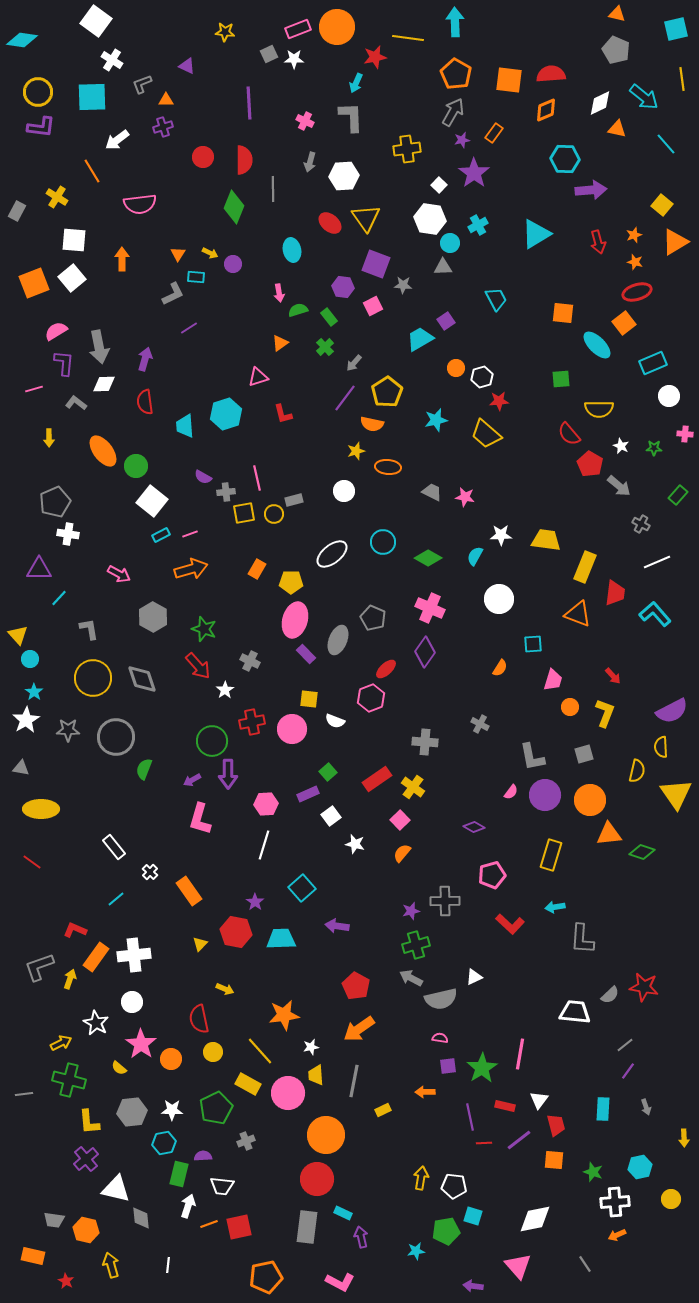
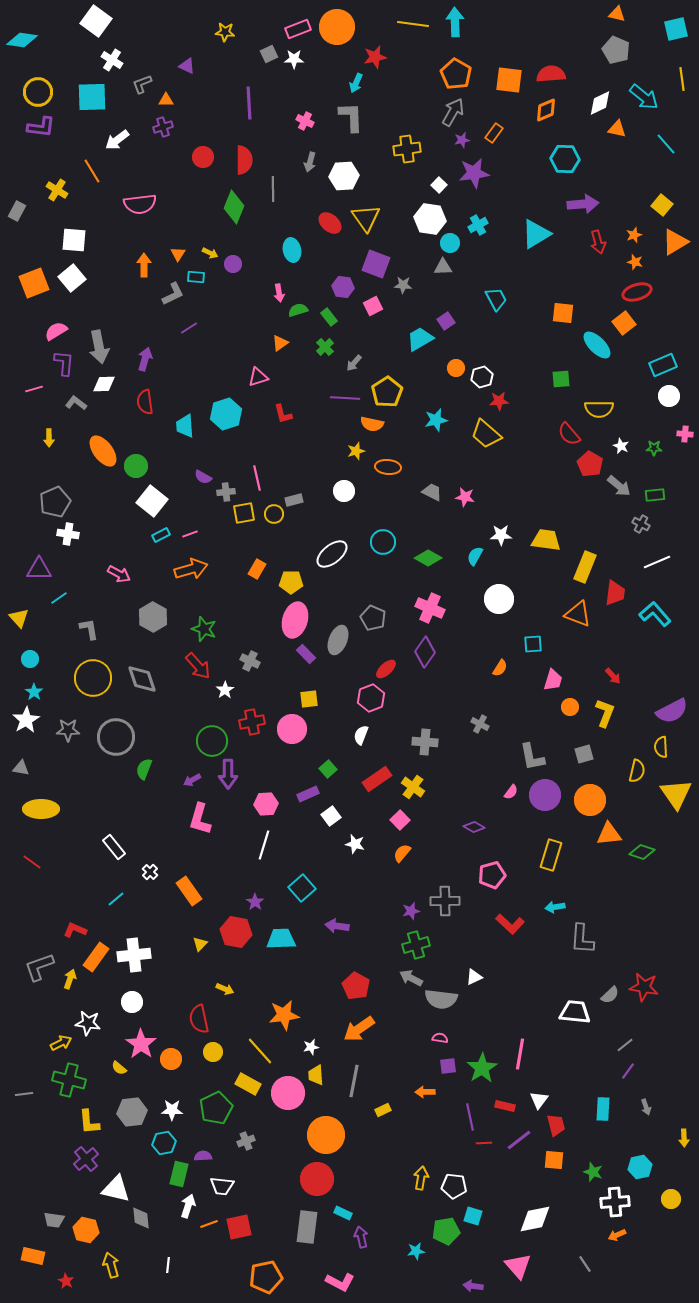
yellow line at (408, 38): moved 5 px right, 14 px up
purple star at (474, 173): rotated 28 degrees clockwise
purple arrow at (591, 190): moved 8 px left, 14 px down
yellow cross at (57, 197): moved 7 px up
orange arrow at (122, 259): moved 22 px right, 6 px down
cyan rectangle at (653, 363): moved 10 px right, 2 px down
purple line at (345, 398): rotated 56 degrees clockwise
green rectangle at (678, 495): moved 23 px left; rotated 42 degrees clockwise
cyan line at (59, 598): rotated 12 degrees clockwise
yellow triangle at (18, 635): moved 1 px right, 17 px up
yellow square at (309, 699): rotated 12 degrees counterclockwise
white semicircle at (335, 721): moved 26 px right, 14 px down; rotated 90 degrees clockwise
green square at (328, 772): moved 3 px up
gray semicircle at (441, 999): rotated 20 degrees clockwise
white star at (96, 1023): moved 8 px left; rotated 20 degrees counterclockwise
